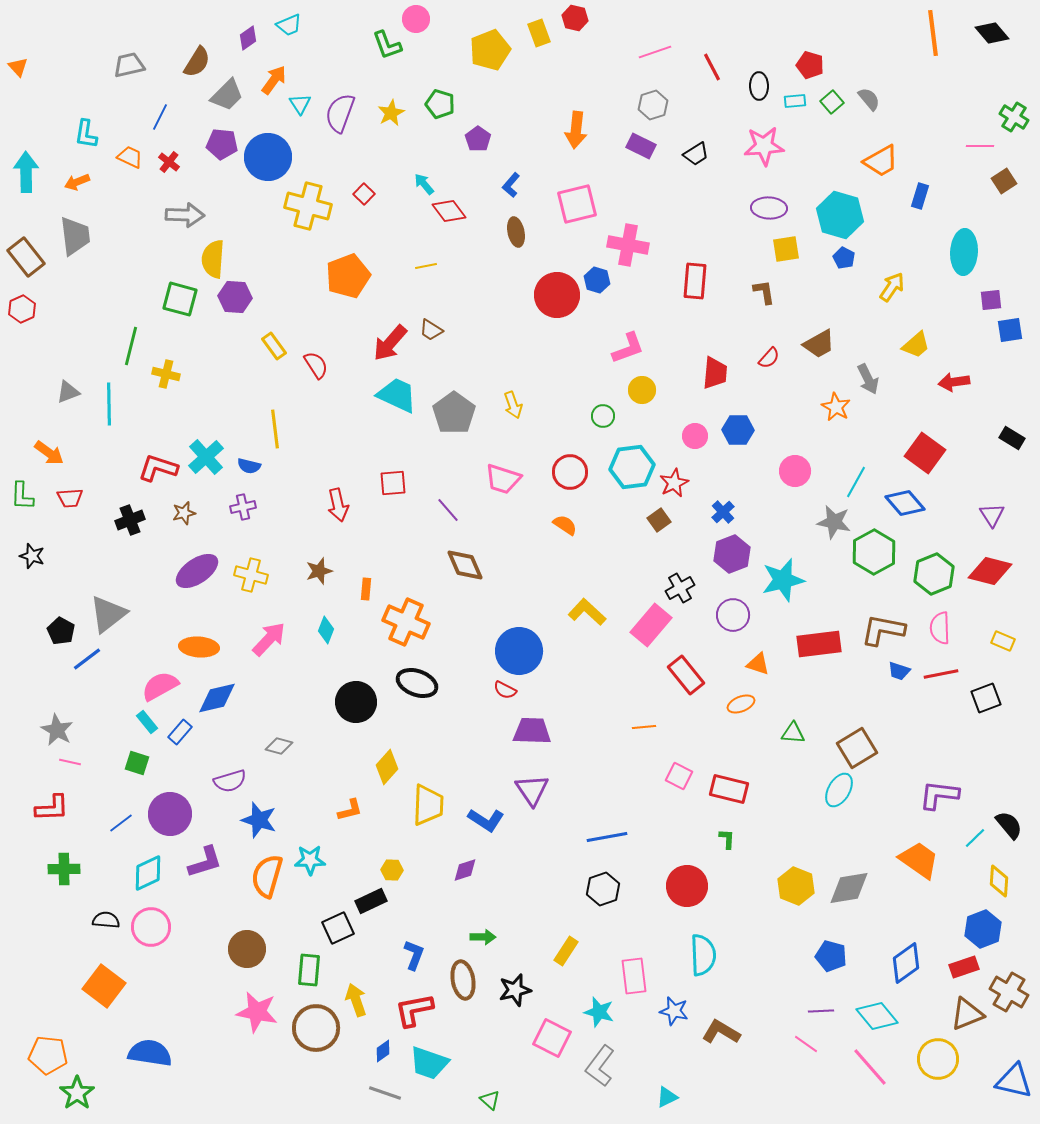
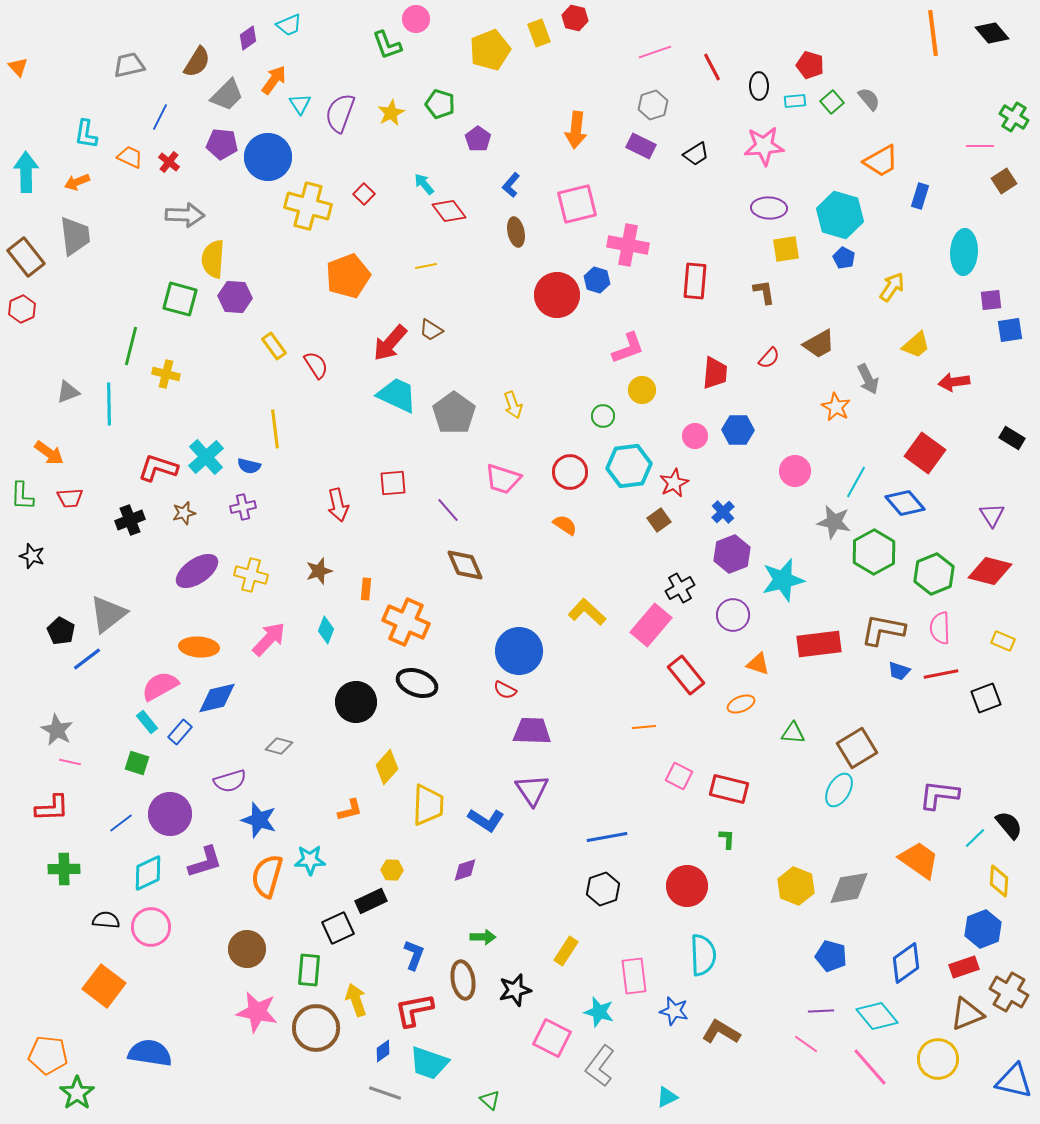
cyan hexagon at (632, 467): moved 3 px left, 1 px up
